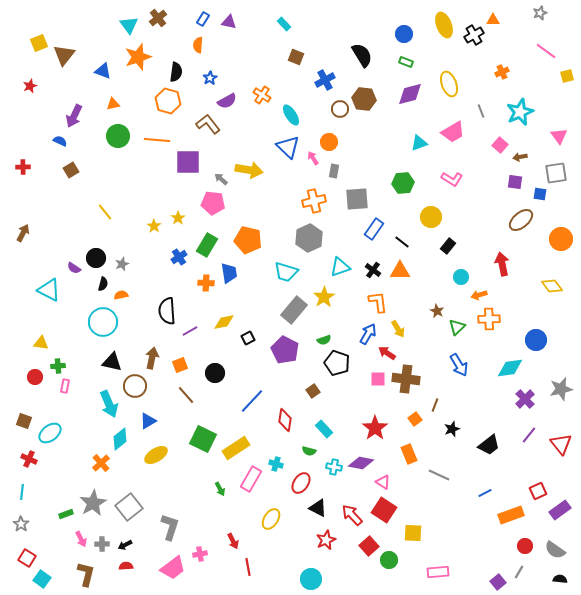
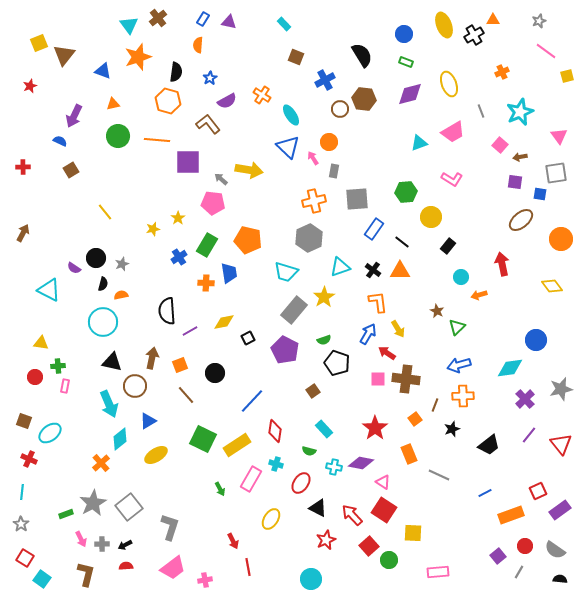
gray star at (540, 13): moved 1 px left, 8 px down
green hexagon at (403, 183): moved 3 px right, 9 px down
yellow star at (154, 226): moved 1 px left, 3 px down; rotated 24 degrees clockwise
orange cross at (489, 319): moved 26 px left, 77 px down
blue arrow at (459, 365): rotated 105 degrees clockwise
red diamond at (285, 420): moved 10 px left, 11 px down
yellow rectangle at (236, 448): moved 1 px right, 3 px up
pink cross at (200, 554): moved 5 px right, 26 px down
red square at (27, 558): moved 2 px left
purple square at (498, 582): moved 26 px up
